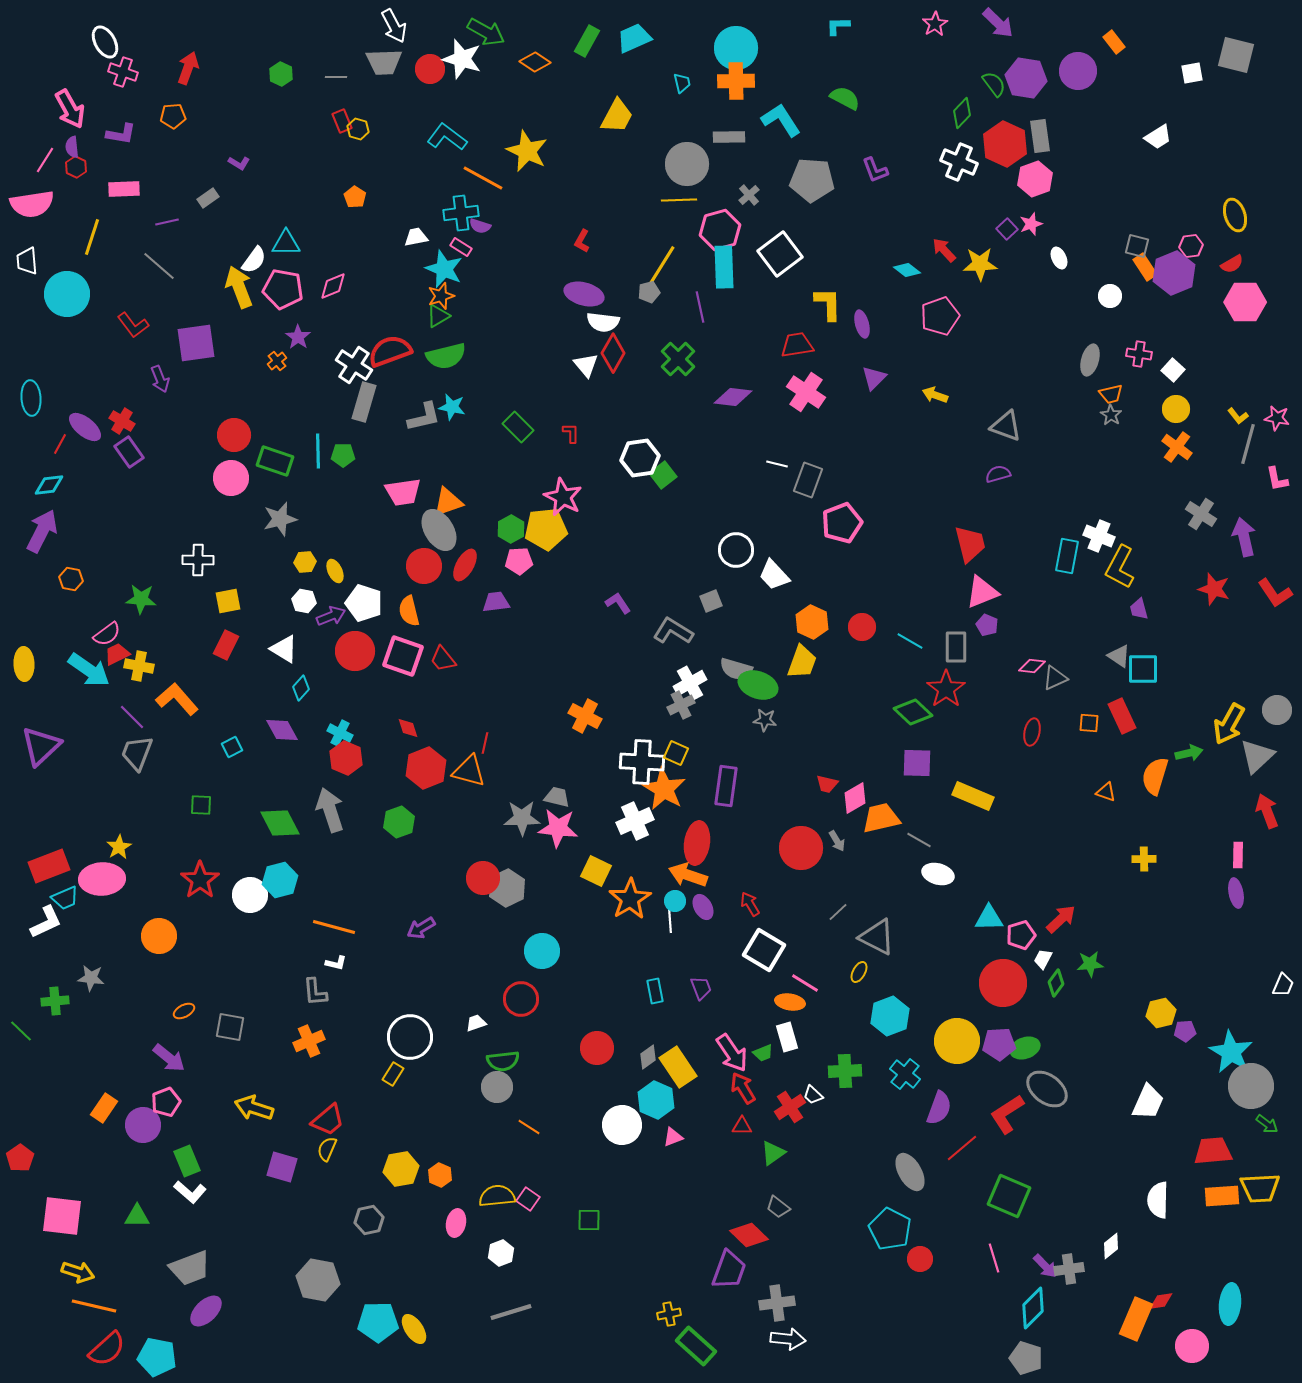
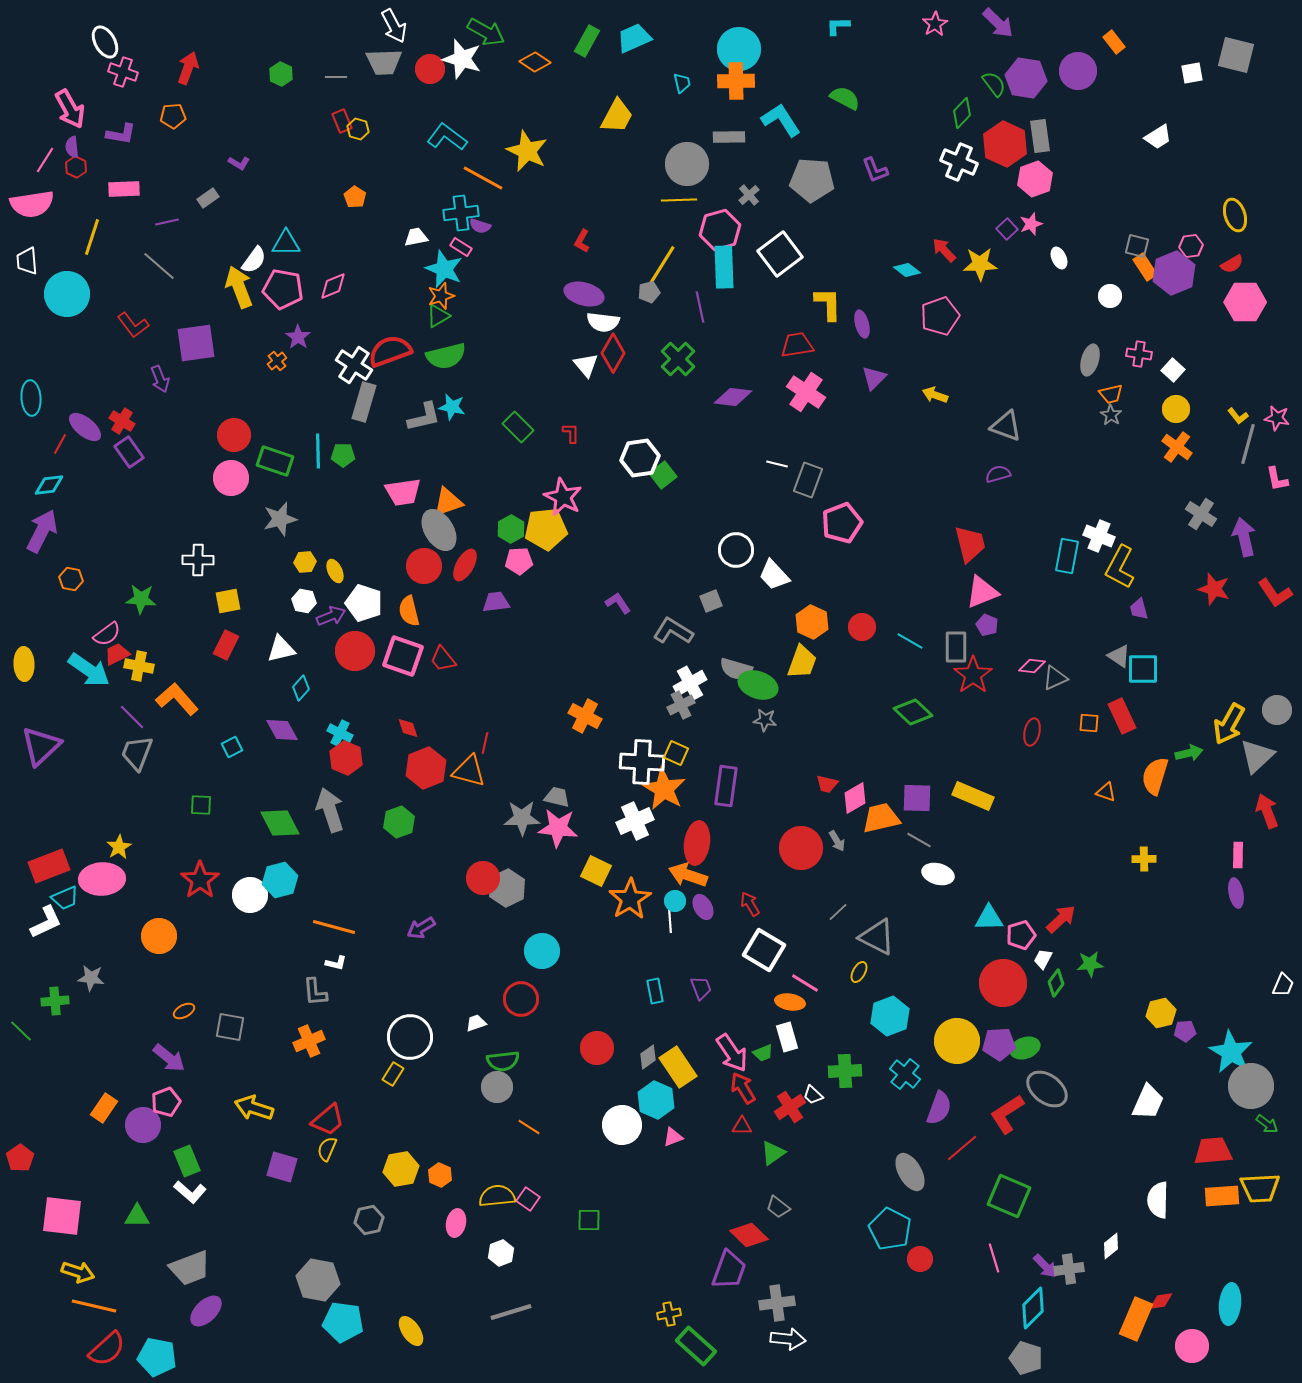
cyan circle at (736, 48): moved 3 px right, 1 px down
white triangle at (284, 649): moved 3 px left; rotated 44 degrees counterclockwise
red star at (946, 689): moved 27 px right, 14 px up
purple square at (917, 763): moved 35 px down
cyan pentagon at (378, 1322): moved 35 px left; rotated 9 degrees clockwise
yellow ellipse at (414, 1329): moved 3 px left, 2 px down
